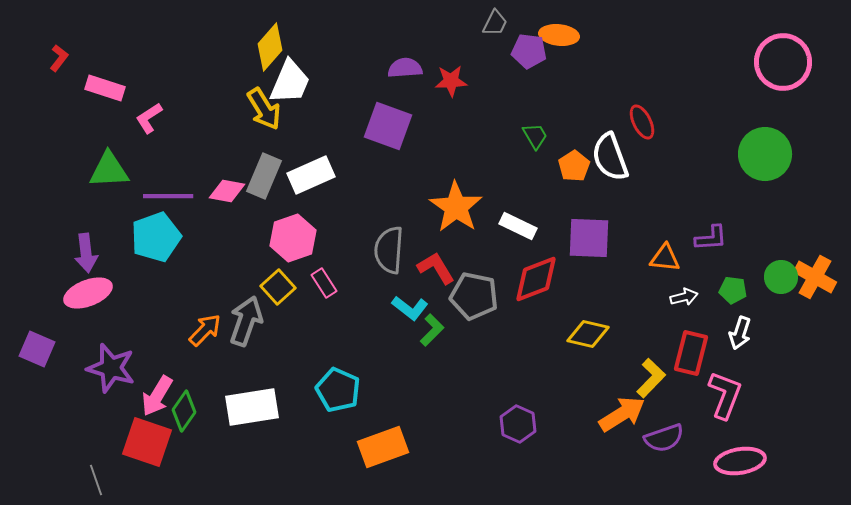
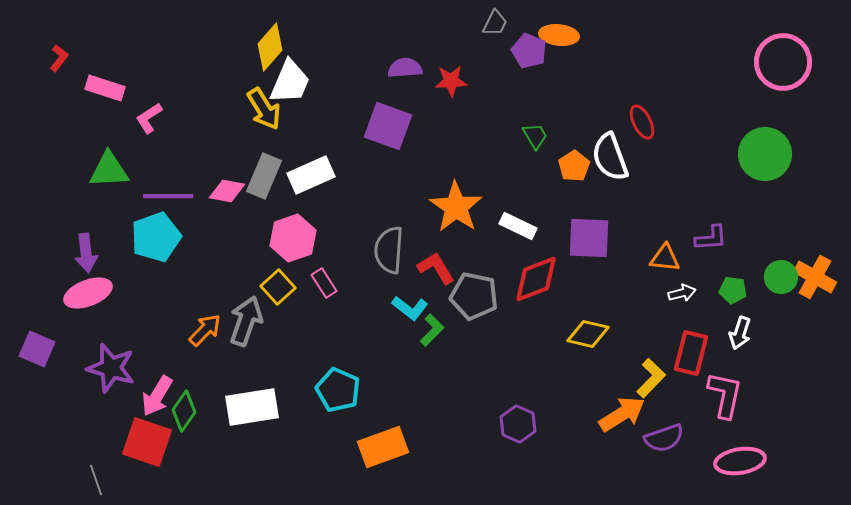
purple pentagon at (529, 51): rotated 16 degrees clockwise
white arrow at (684, 297): moved 2 px left, 4 px up
pink L-shape at (725, 395): rotated 9 degrees counterclockwise
